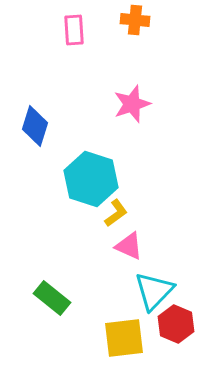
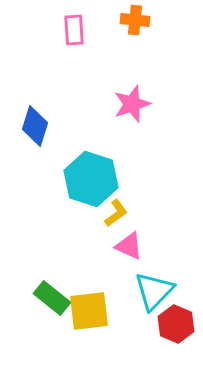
yellow square: moved 35 px left, 27 px up
